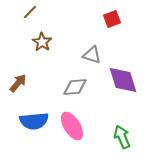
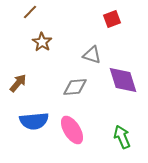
pink ellipse: moved 4 px down
